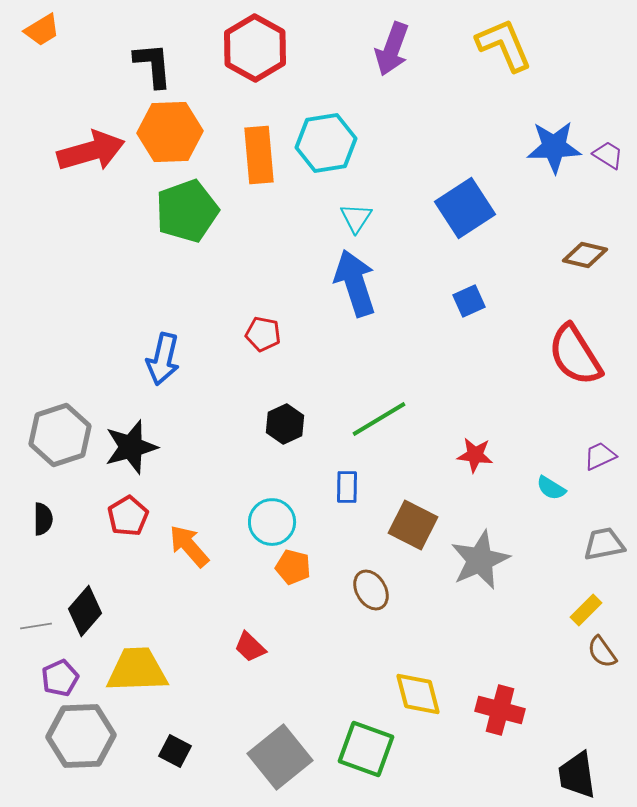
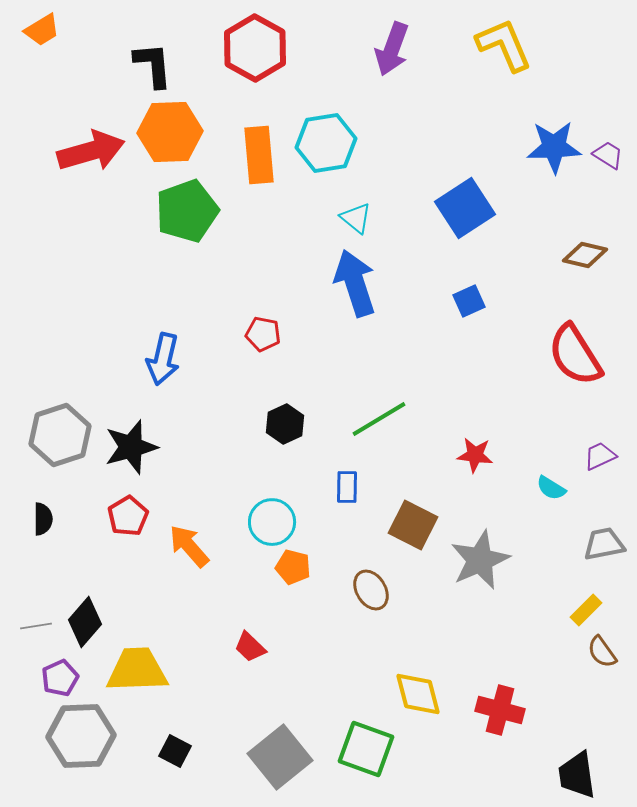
cyan triangle at (356, 218): rotated 24 degrees counterclockwise
black diamond at (85, 611): moved 11 px down
